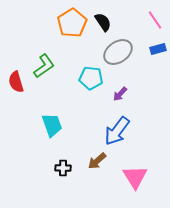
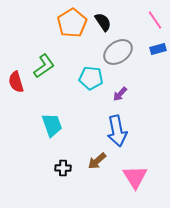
blue arrow: rotated 48 degrees counterclockwise
